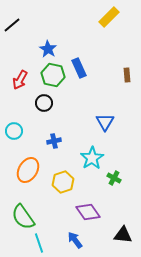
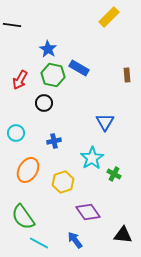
black line: rotated 48 degrees clockwise
blue rectangle: rotated 36 degrees counterclockwise
cyan circle: moved 2 px right, 2 px down
green cross: moved 4 px up
cyan line: rotated 42 degrees counterclockwise
